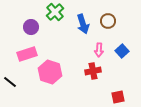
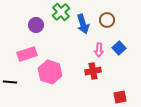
green cross: moved 6 px right
brown circle: moved 1 px left, 1 px up
purple circle: moved 5 px right, 2 px up
blue square: moved 3 px left, 3 px up
black line: rotated 32 degrees counterclockwise
red square: moved 2 px right
